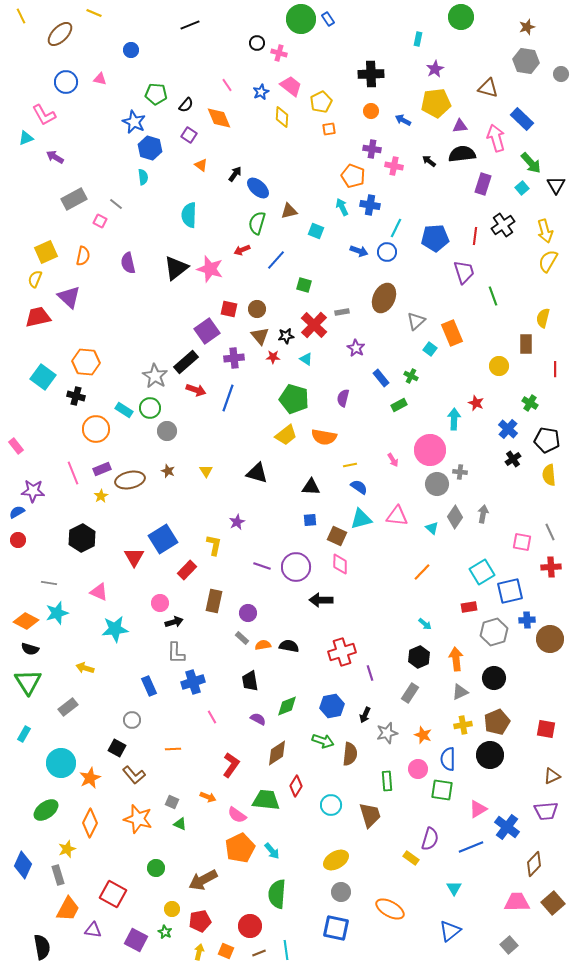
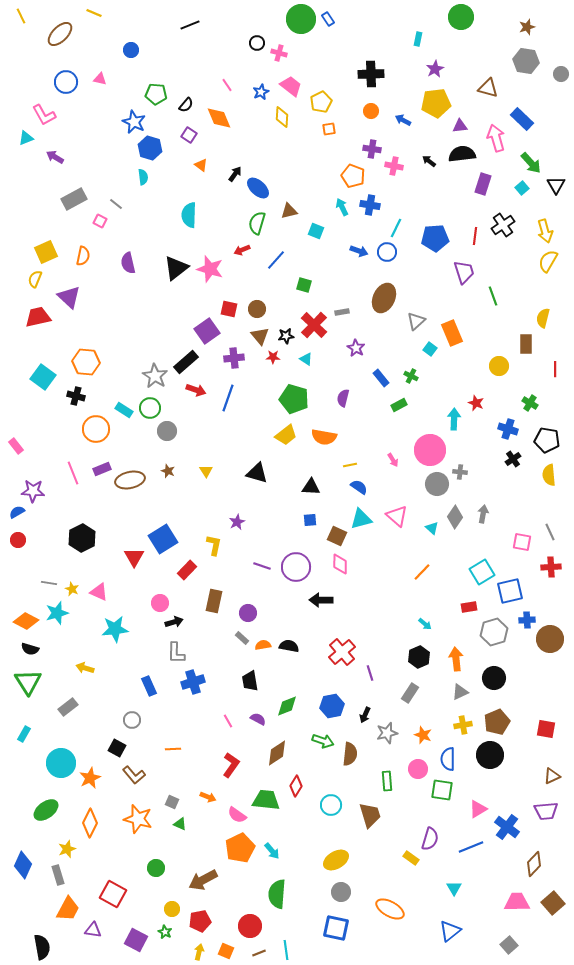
blue cross at (508, 429): rotated 24 degrees counterclockwise
yellow star at (101, 496): moved 29 px left, 93 px down; rotated 16 degrees counterclockwise
pink triangle at (397, 516): rotated 35 degrees clockwise
red cross at (342, 652): rotated 24 degrees counterclockwise
pink line at (212, 717): moved 16 px right, 4 px down
